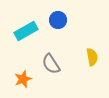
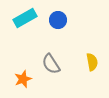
cyan rectangle: moved 1 px left, 13 px up
yellow semicircle: moved 5 px down
